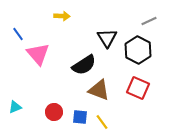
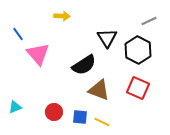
yellow line: rotated 28 degrees counterclockwise
